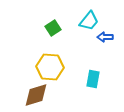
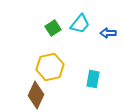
cyan trapezoid: moved 9 px left, 3 px down
blue arrow: moved 3 px right, 4 px up
yellow hexagon: rotated 16 degrees counterclockwise
brown diamond: rotated 48 degrees counterclockwise
